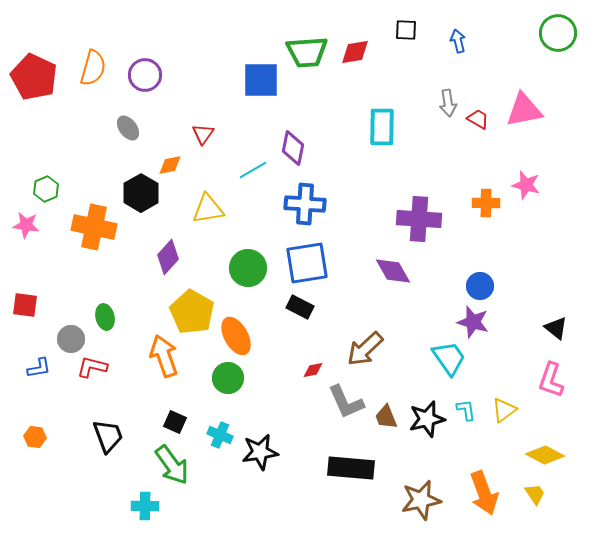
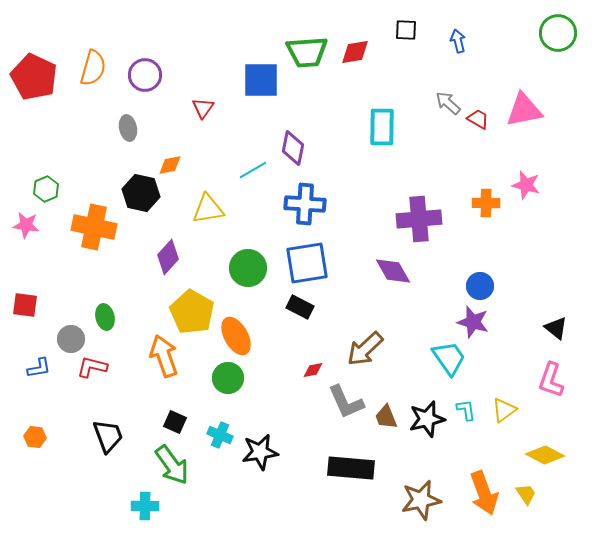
gray arrow at (448, 103): rotated 140 degrees clockwise
gray ellipse at (128, 128): rotated 25 degrees clockwise
red triangle at (203, 134): moved 26 px up
black hexagon at (141, 193): rotated 18 degrees counterclockwise
purple cross at (419, 219): rotated 9 degrees counterclockwise
yellow trapezoid at (535, 494): moved 9 px left
